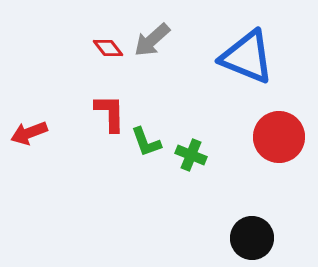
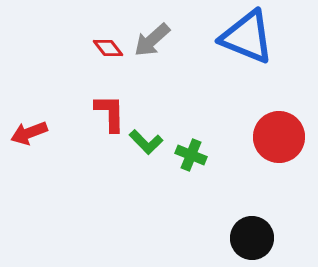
blue triangle: moved 20 px up
green L-shape: rotated 24 degrees counterclockwise
